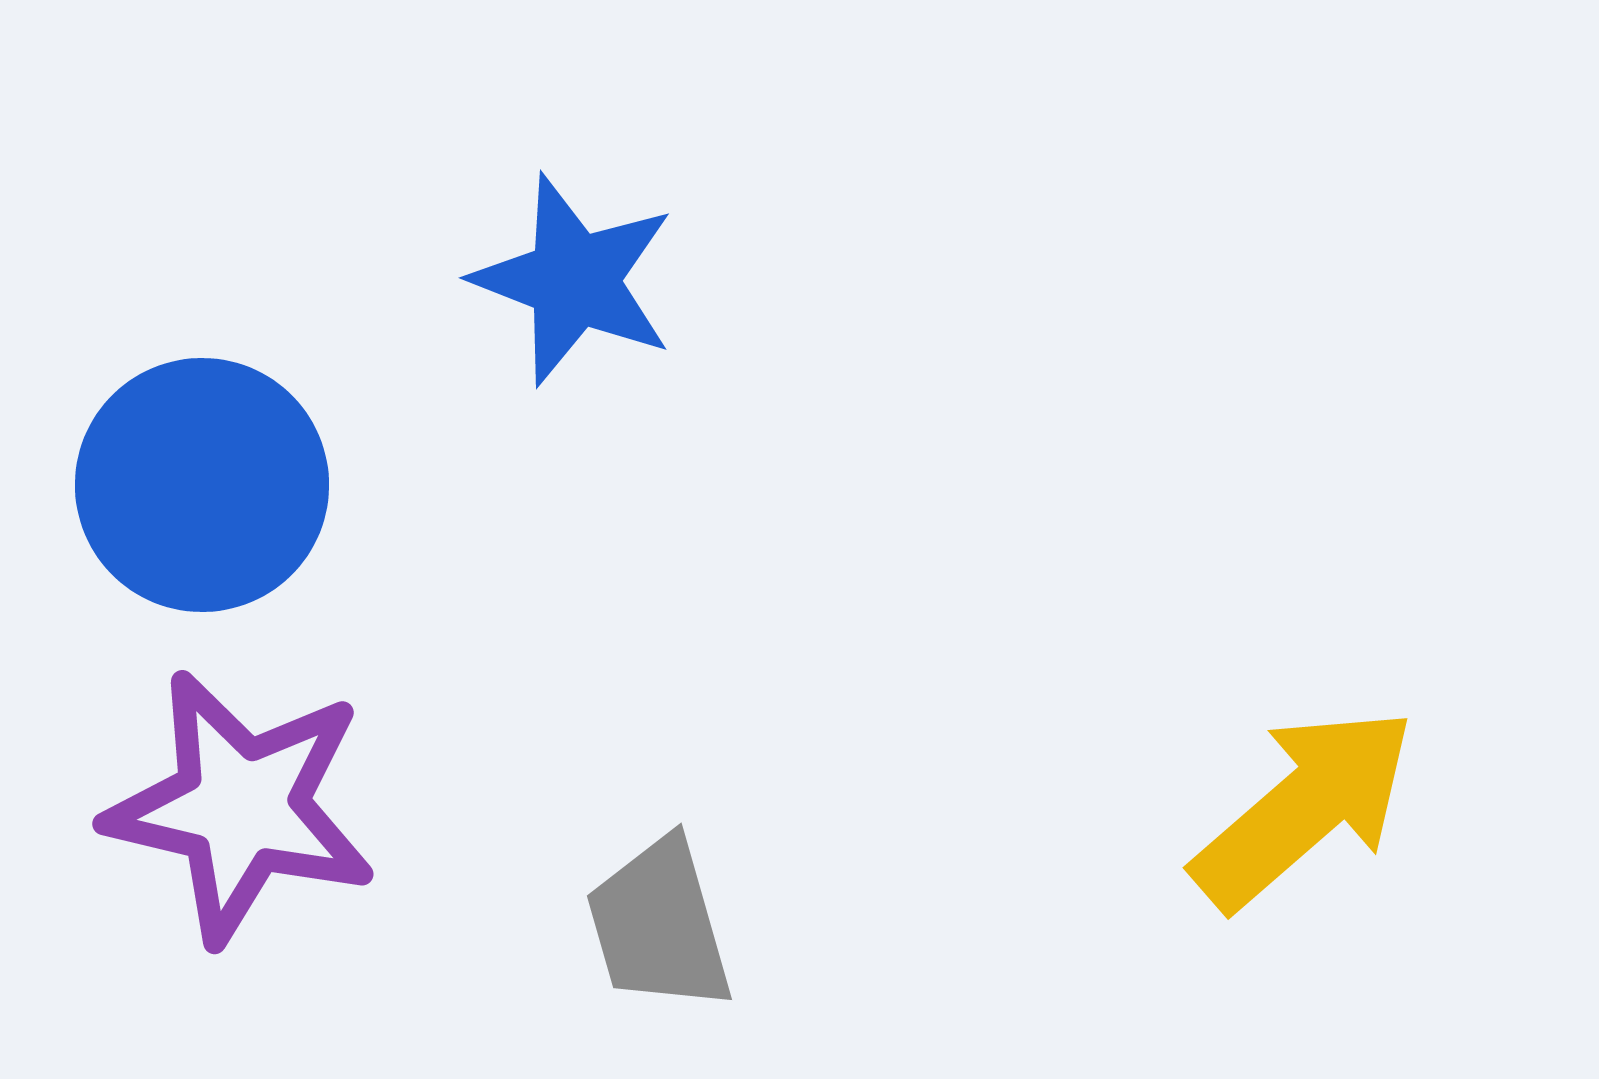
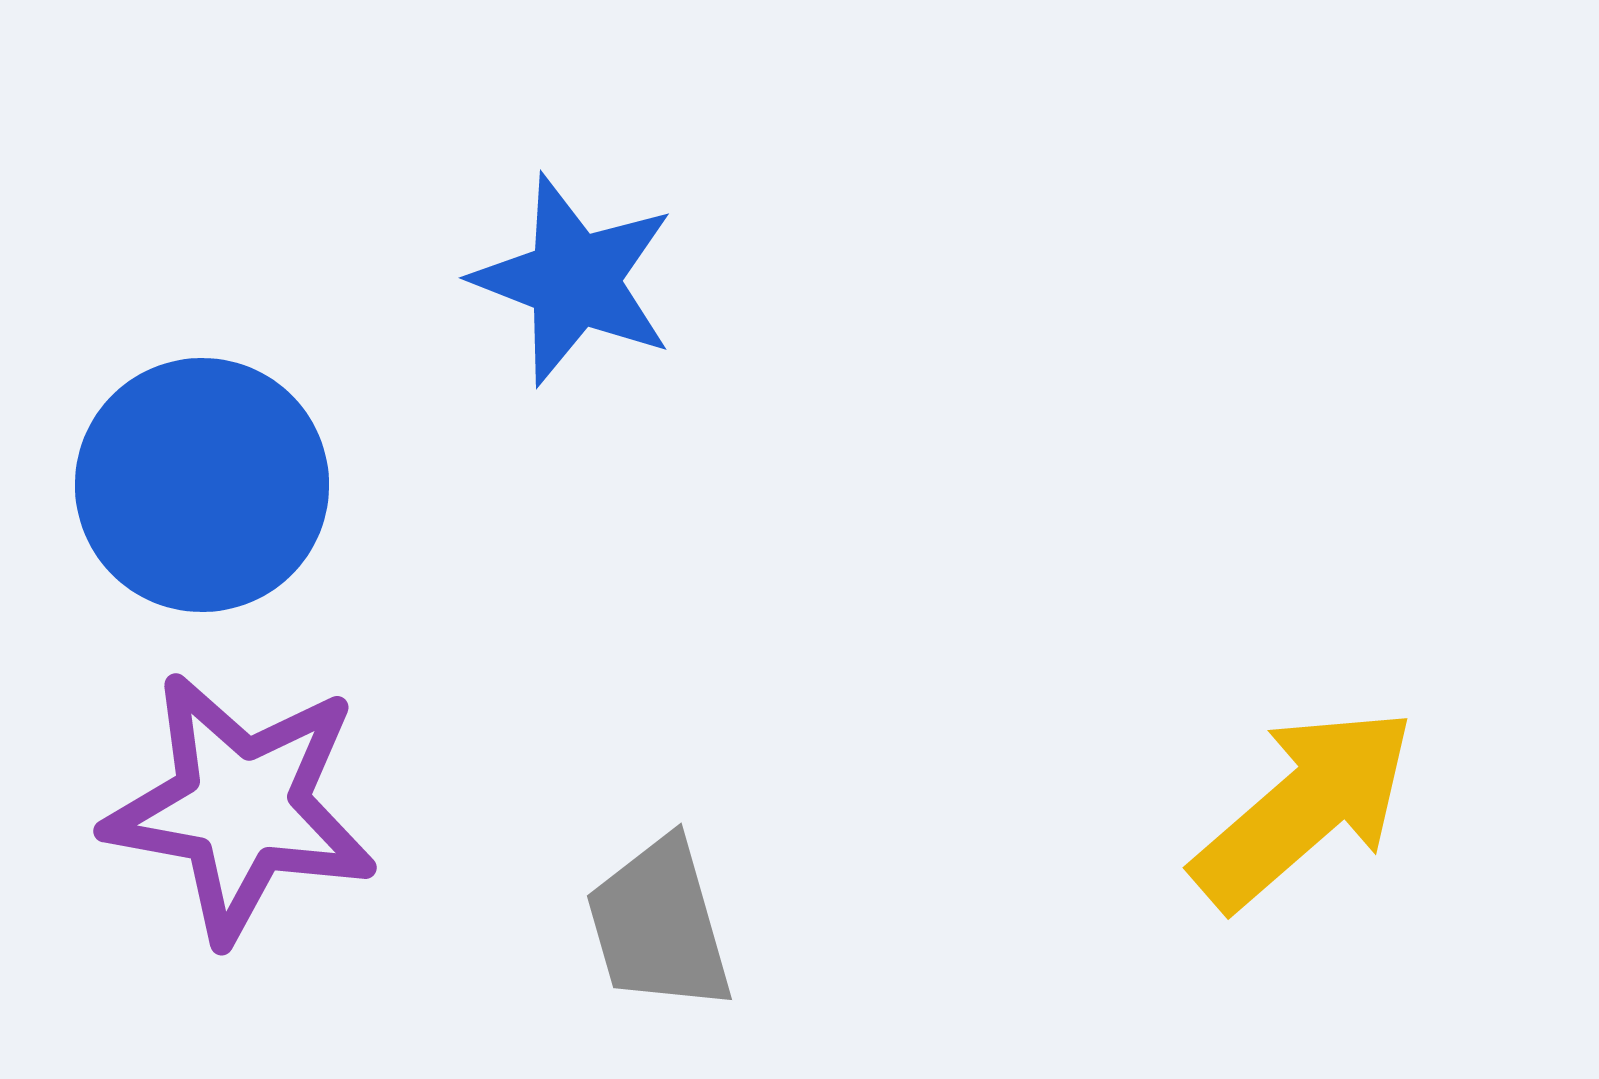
purple star: rotated 3 degrees counterclockwise
